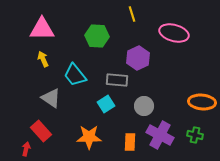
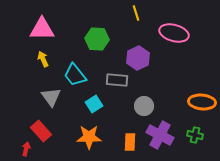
yellow line: moved 4 px right, 1 px up
green hexagon: moved 3 px down
gray triangle: moved 1 px up; rotated 20 degrees clockwise
cyan square: moved 12 px left
